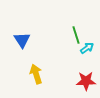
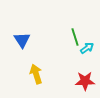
green line: moved 1 px left, 2 px down
red star: moved 1 px left
